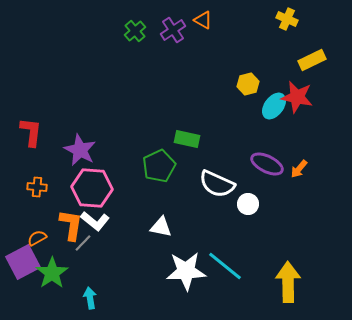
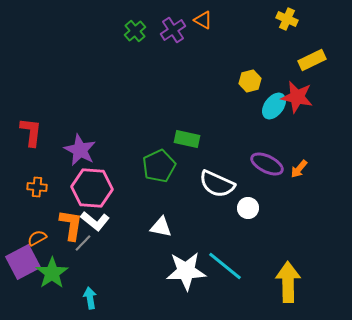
yellow hexagon: moved 2 px right, 3 px up
white circle: moved 4 px down
